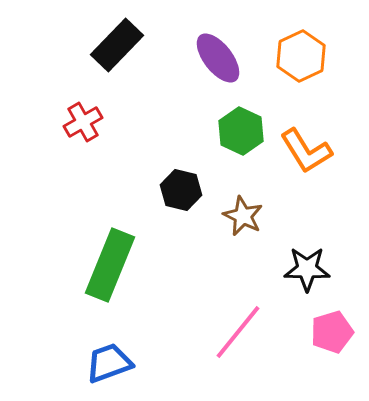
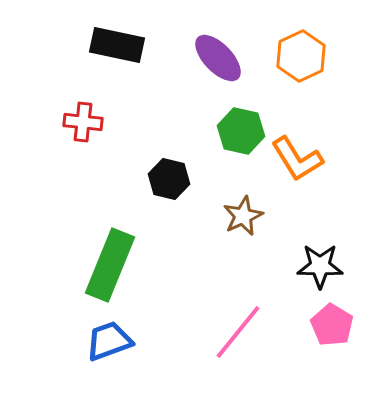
black rectangle: rotated 58 degrees clockwise
purple ellipse: rotated 6 degrees counterclockwise
red cross: rotated 36 degrees clockwise
green hexagon: rotated 12 degrees counterclockwise
orange L-shape: moved 9 px left, 8 px down
black hexagon: moved 12 px left, 11 px up
brown star: rotated 21 degrees clockwise
black star: moved 13 px right, 3 px up
pink pentagon: moved 7 px up; rotated 24 degrees counterclockwise
blue trapezoid: moved 22 px up
